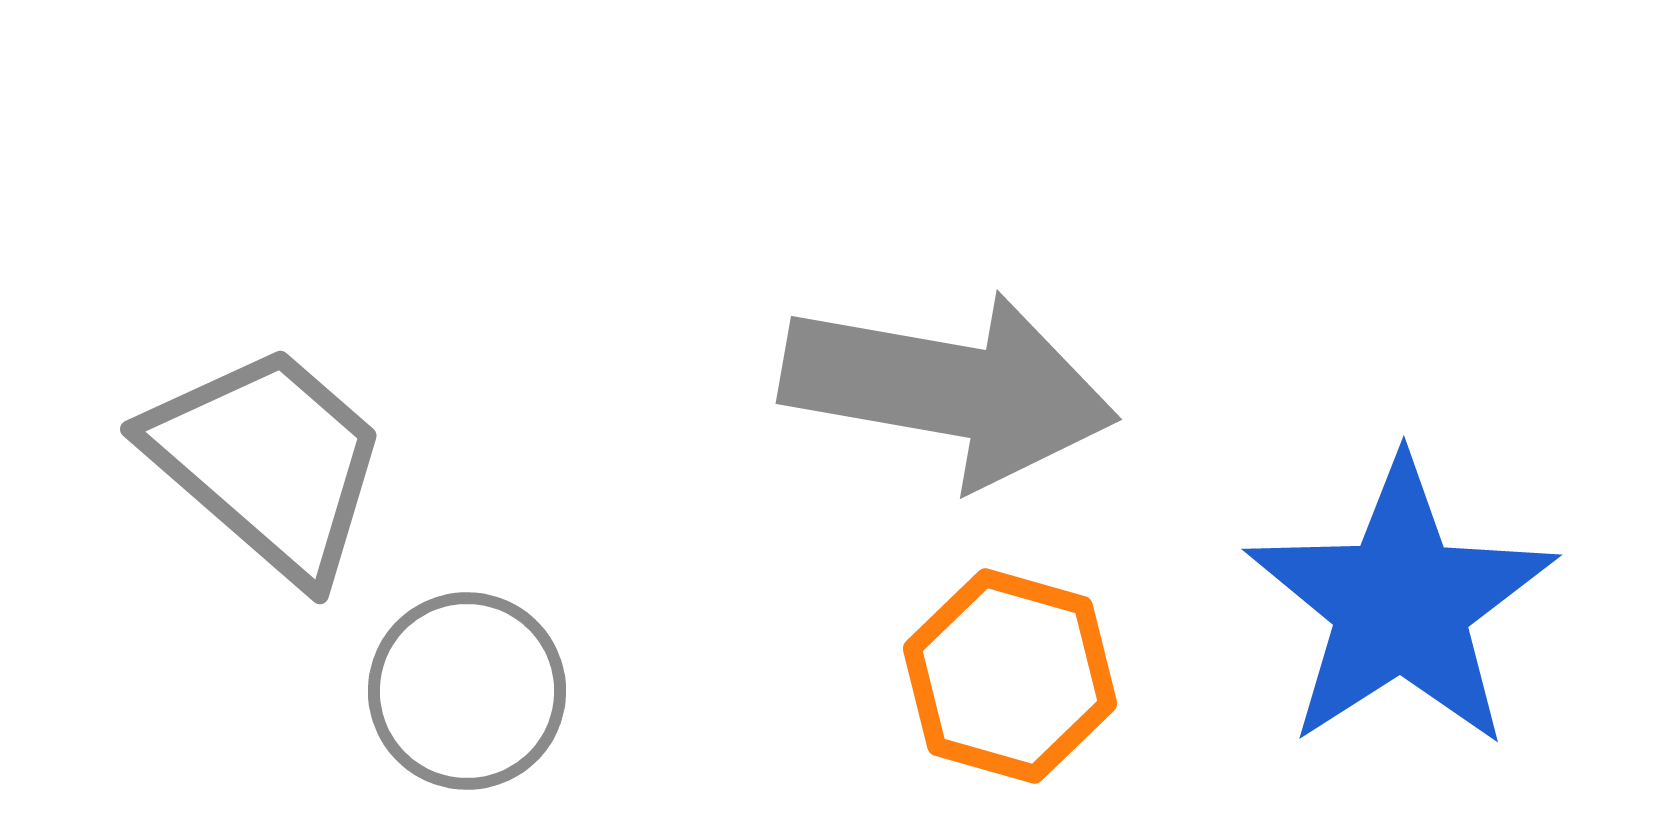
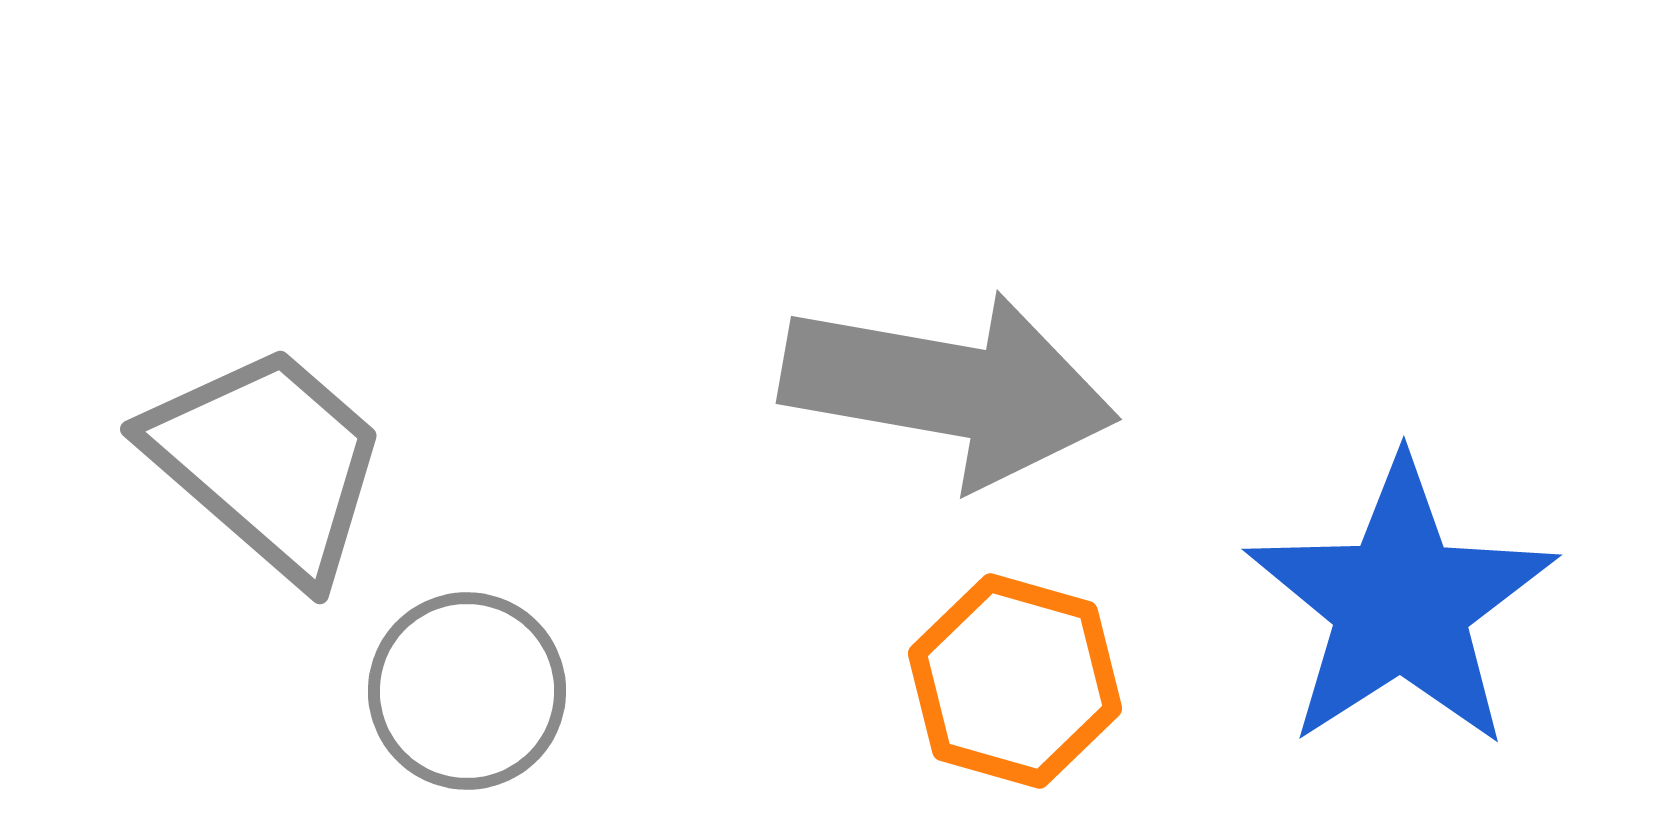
orange hexagon: moved 5 px right, 5 px down
